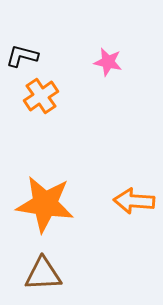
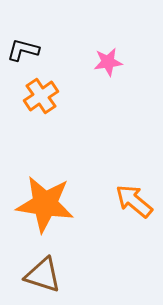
black L-shape: moved 1 px right, 6 px up
pink star: rotated 20 degrees counterclockwise
orange arrow: rotated 36 degrees clockwise
brown triangle: moved 1 px down; rotated 21 degrees clockwise
